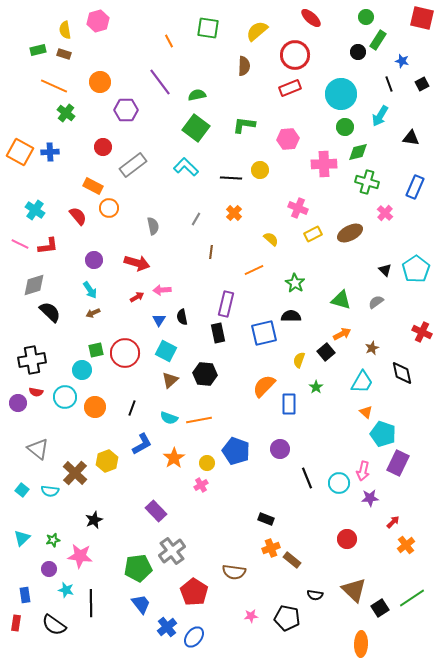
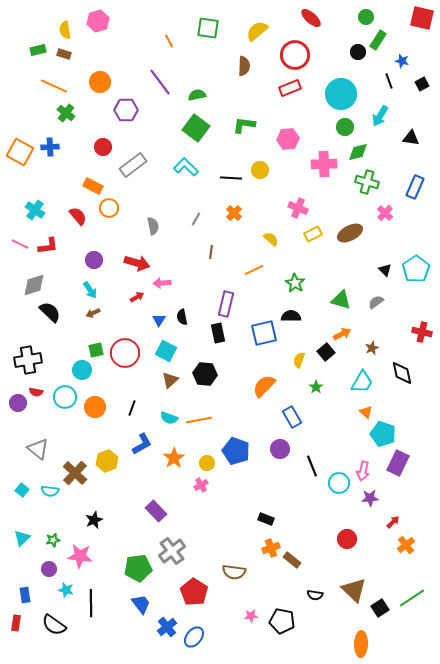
black line at (389, 84): moved 3 px up
blue cross at (50, 152): moved 5 px up
pink arrow at (162, 290): moved 7 px up
red cross at (422, 332): rotated 12 degrees counterclockwise
black cross at (32, 360): moved 4 px left
blue rectangle at (289, 404): moved 3 px right, 13 px down; rotated 30 degrees counterclockwise
black line at (307, 478): moved 5 px right, 12 px up
black pentagon at (287, 618): moved 5 px left, 3 px down
